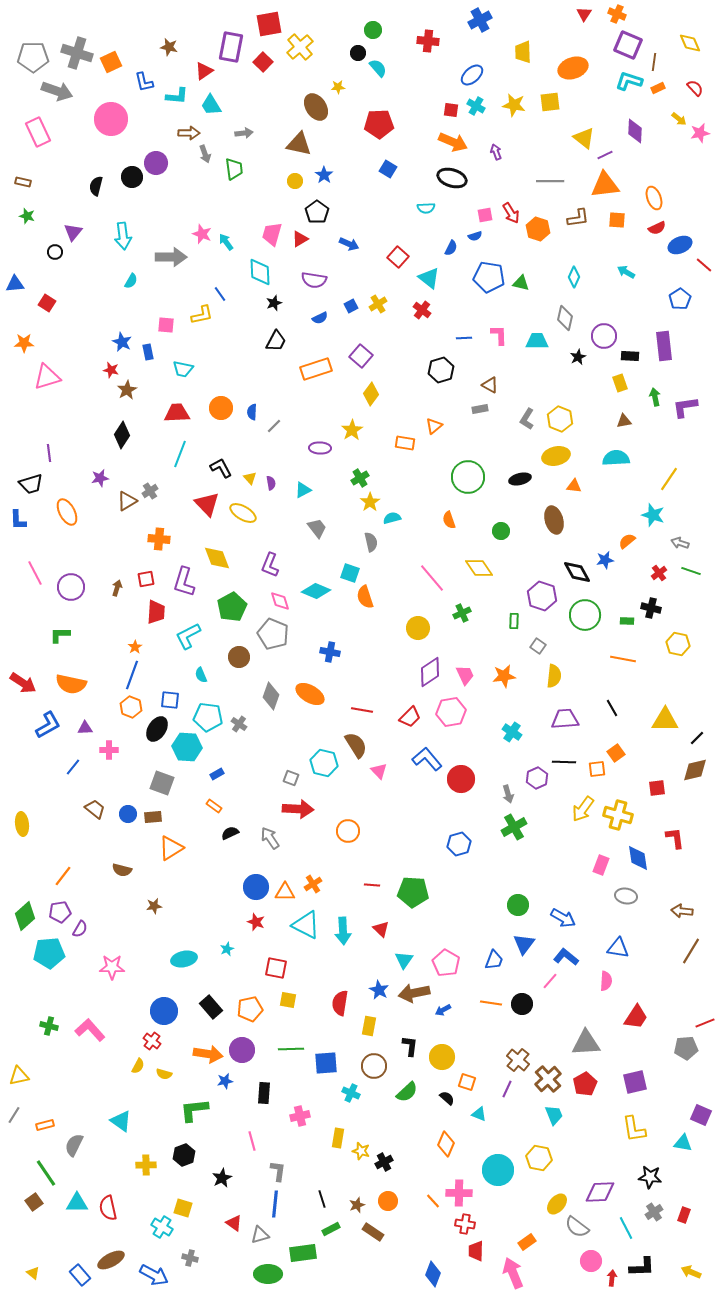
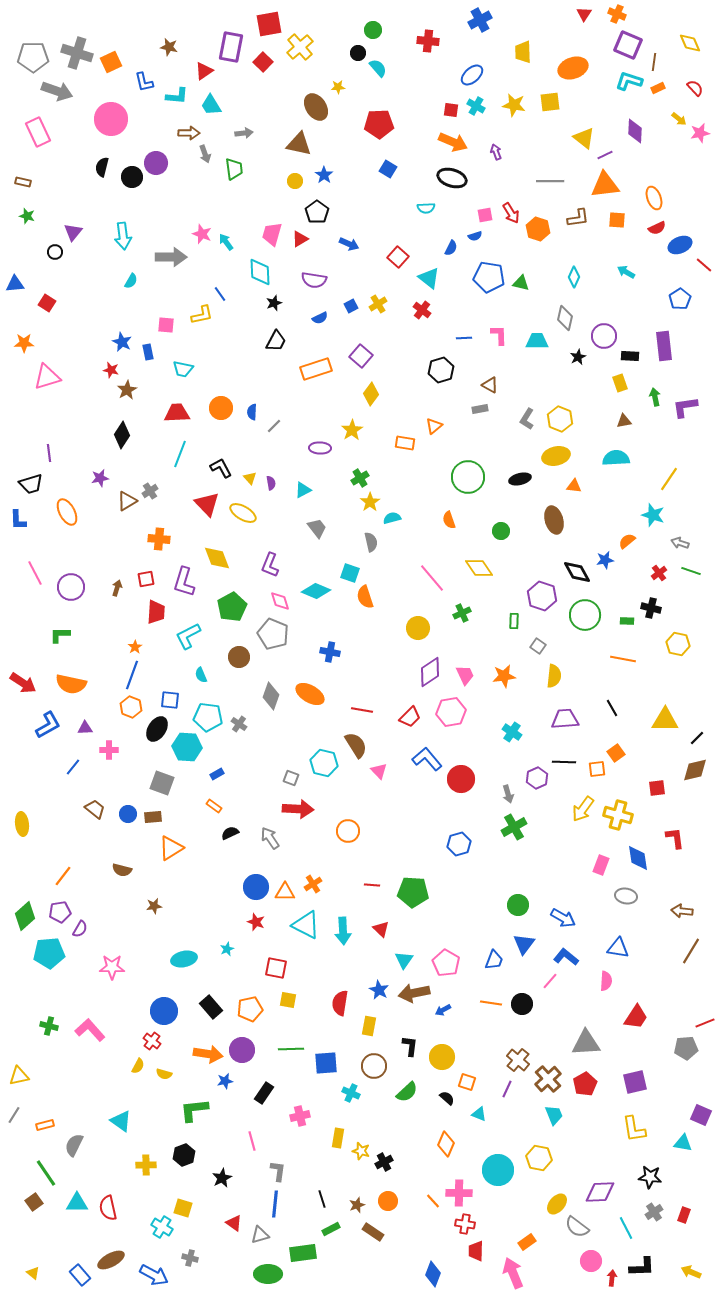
black semicircle at (96, 186): moved 6 px right, 19 px up
black rectangle at (264, 1093): rotated 30 degrees clockwise
